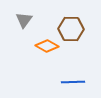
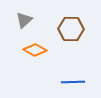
gray triangle: rotated 12 degrees clockwise
orange diamond: moved 12 px left, 4 px down
